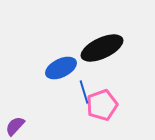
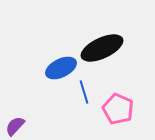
pink pentagon: moved 16 px right, 4 px down; rotated 28 degrees counterclockwise
